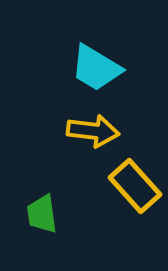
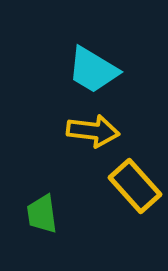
cyan trapezoid: moved 3 px left, 2 px down
